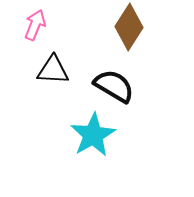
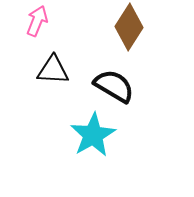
pink arrow: moved 2 px right, 4 px up
